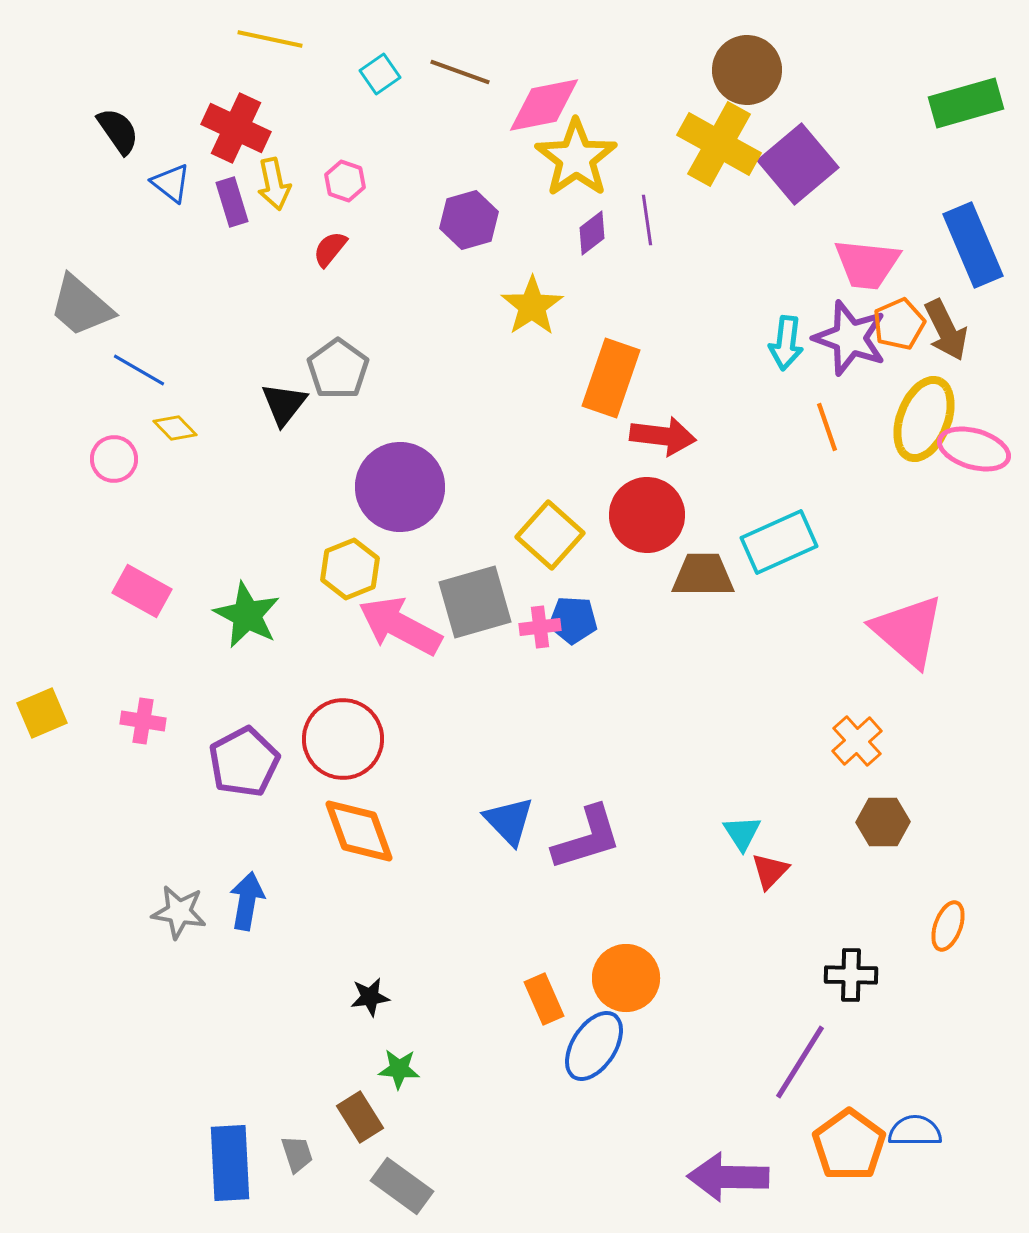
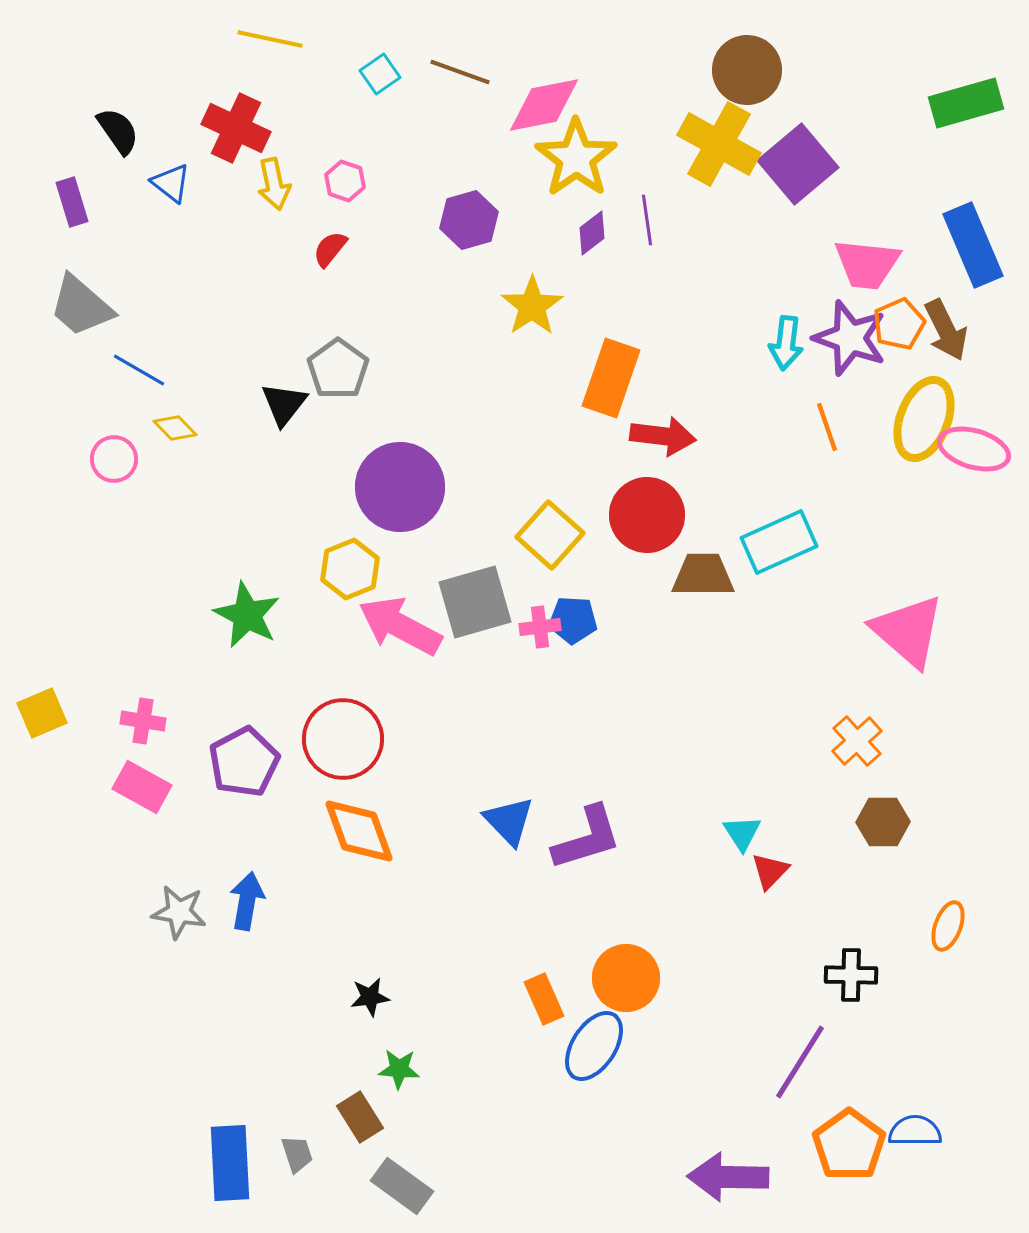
purple rectangle at (232, 202): moved 160 px left
pink rectangle at (142, 591): moved 196 px down
